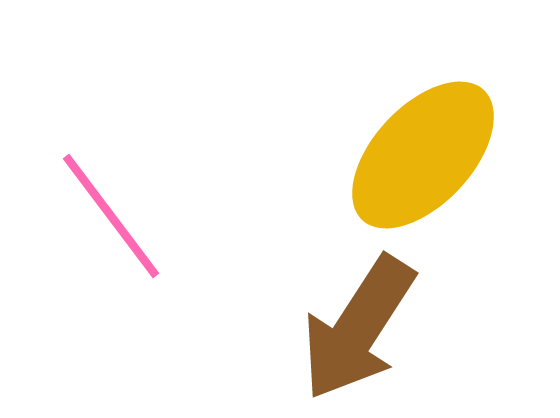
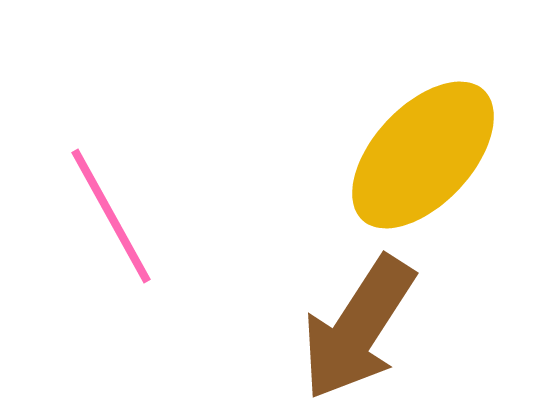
pink line: rotated 8 degrees clockwise
